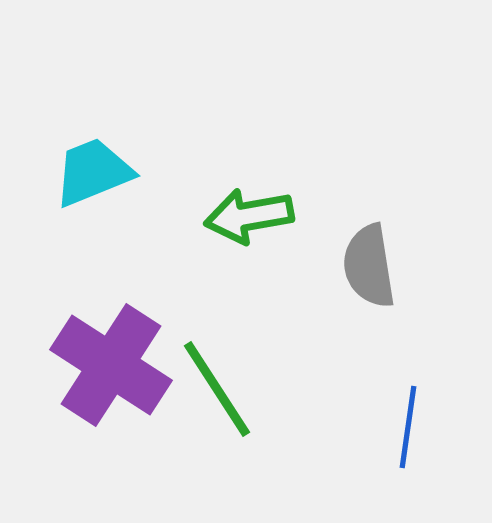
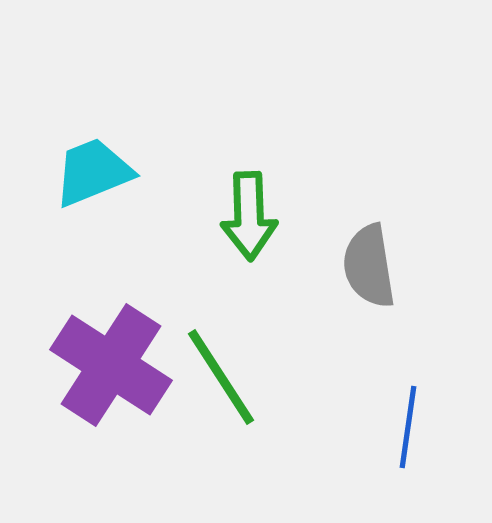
green arrow: rotated 82 degrees counterclockwise
green line: moved 4 px right, 12 px up
